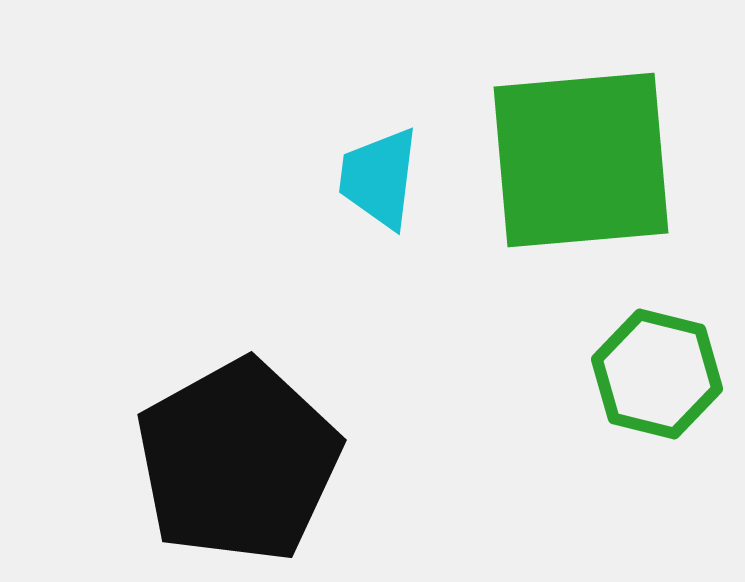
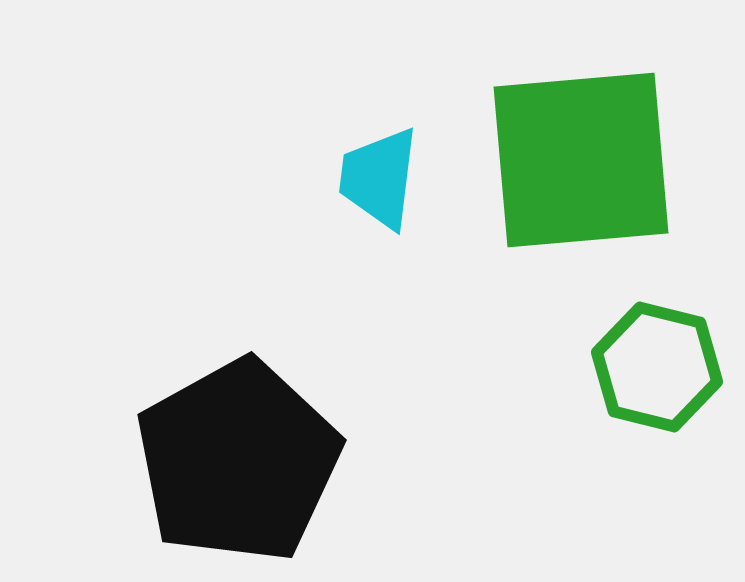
green hexagon: moved 7 px up
